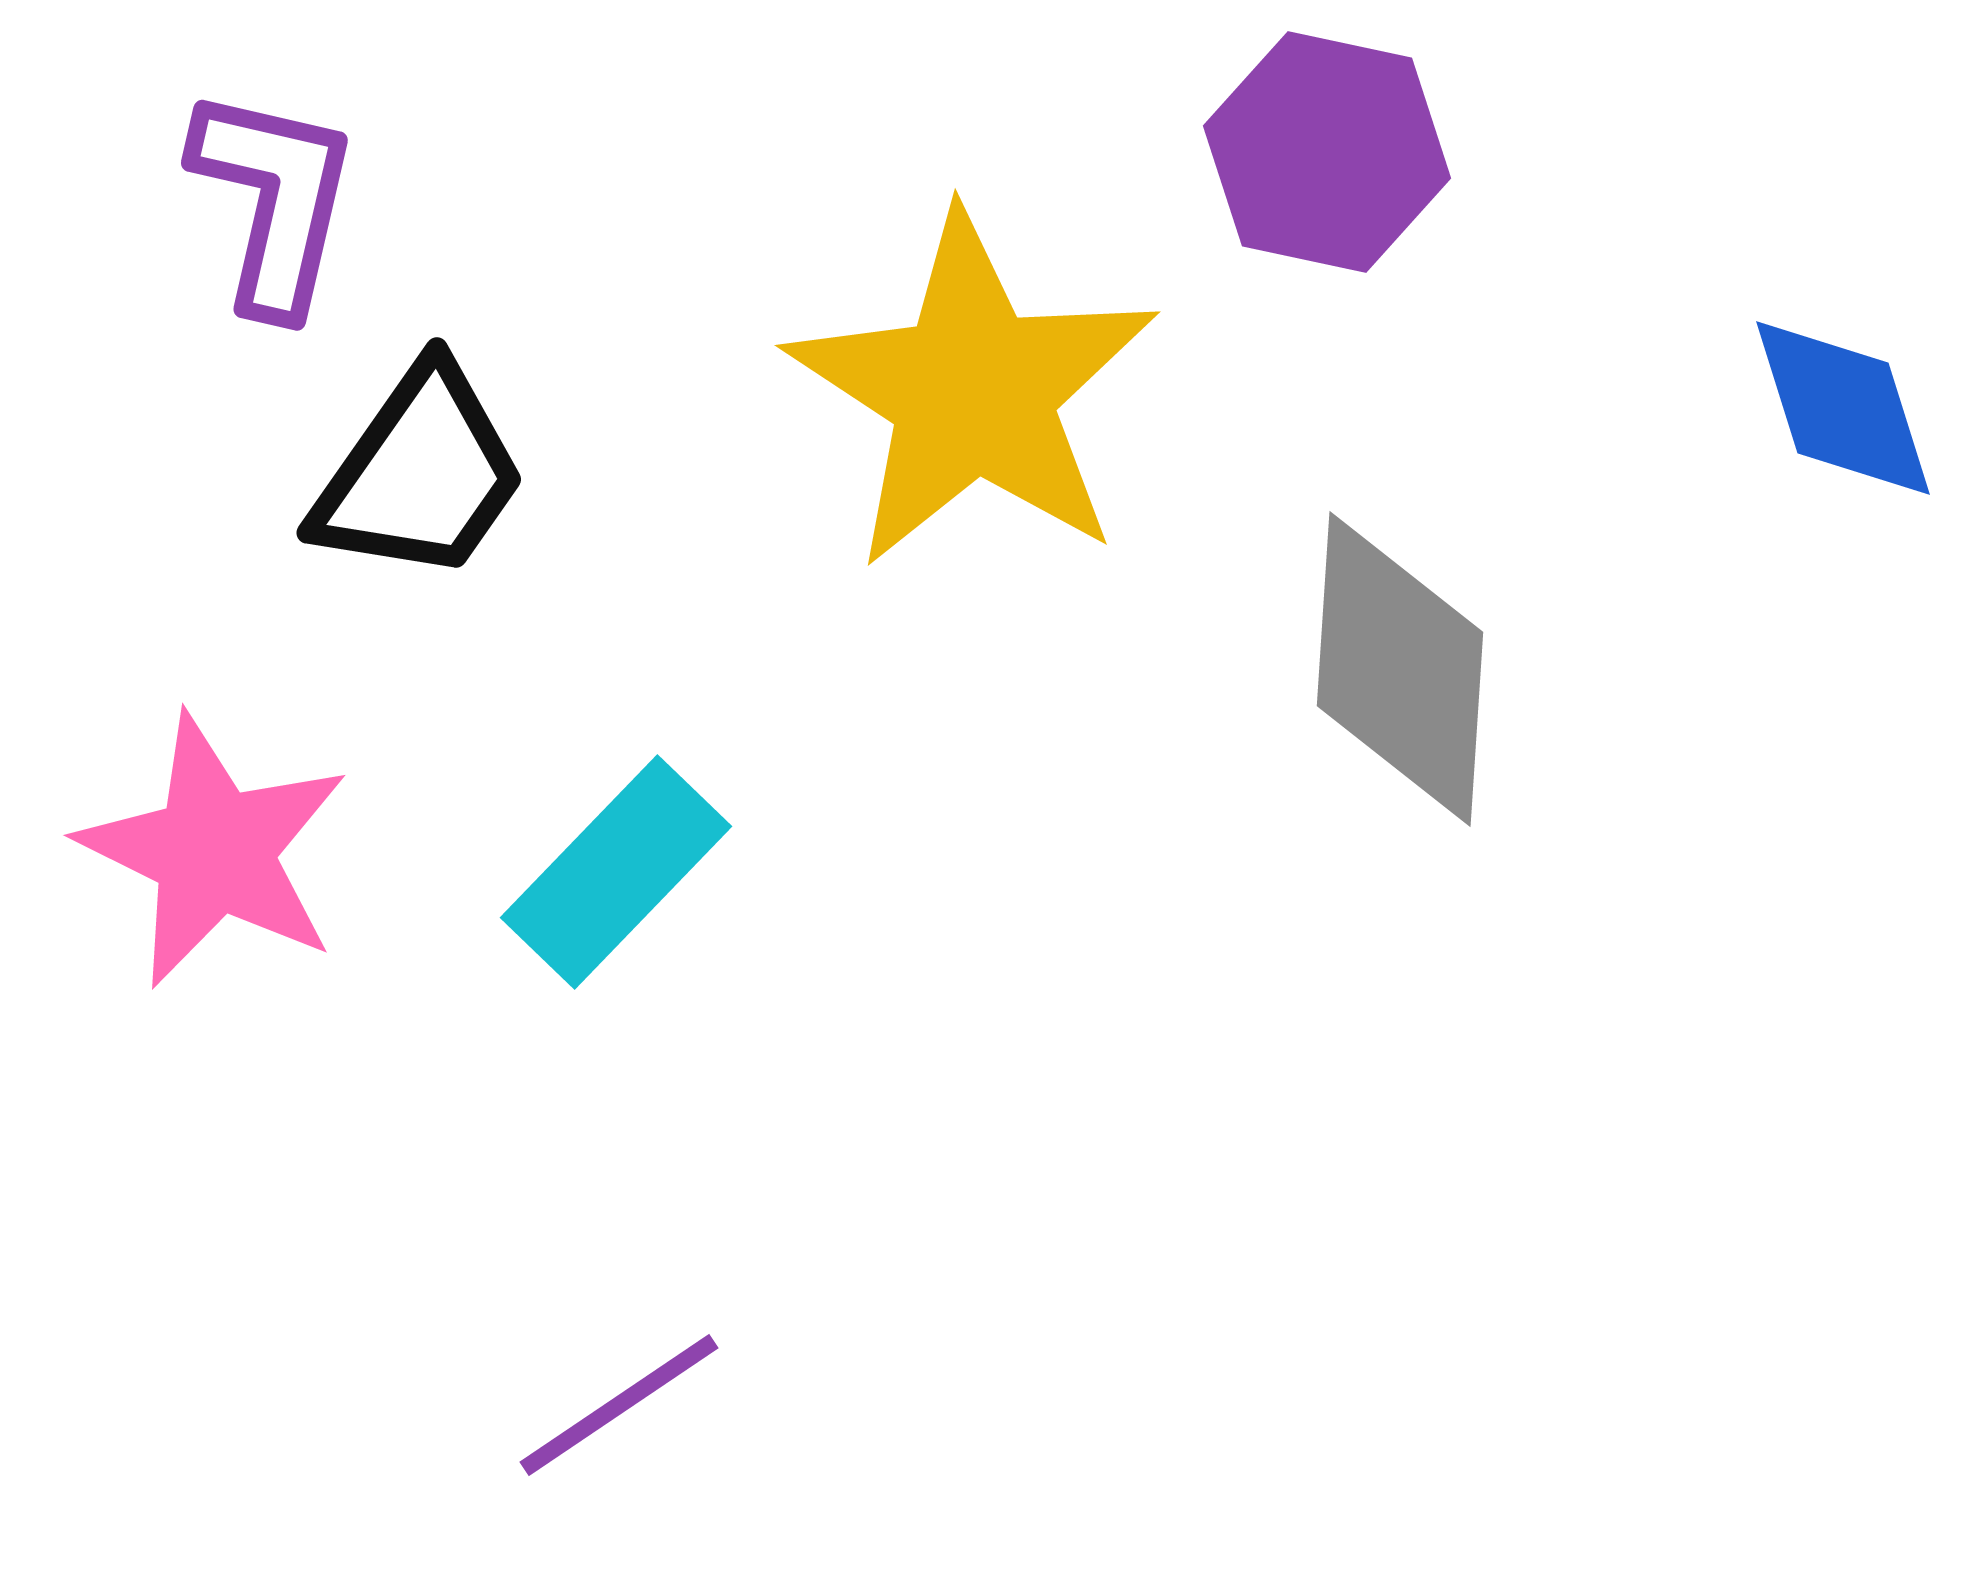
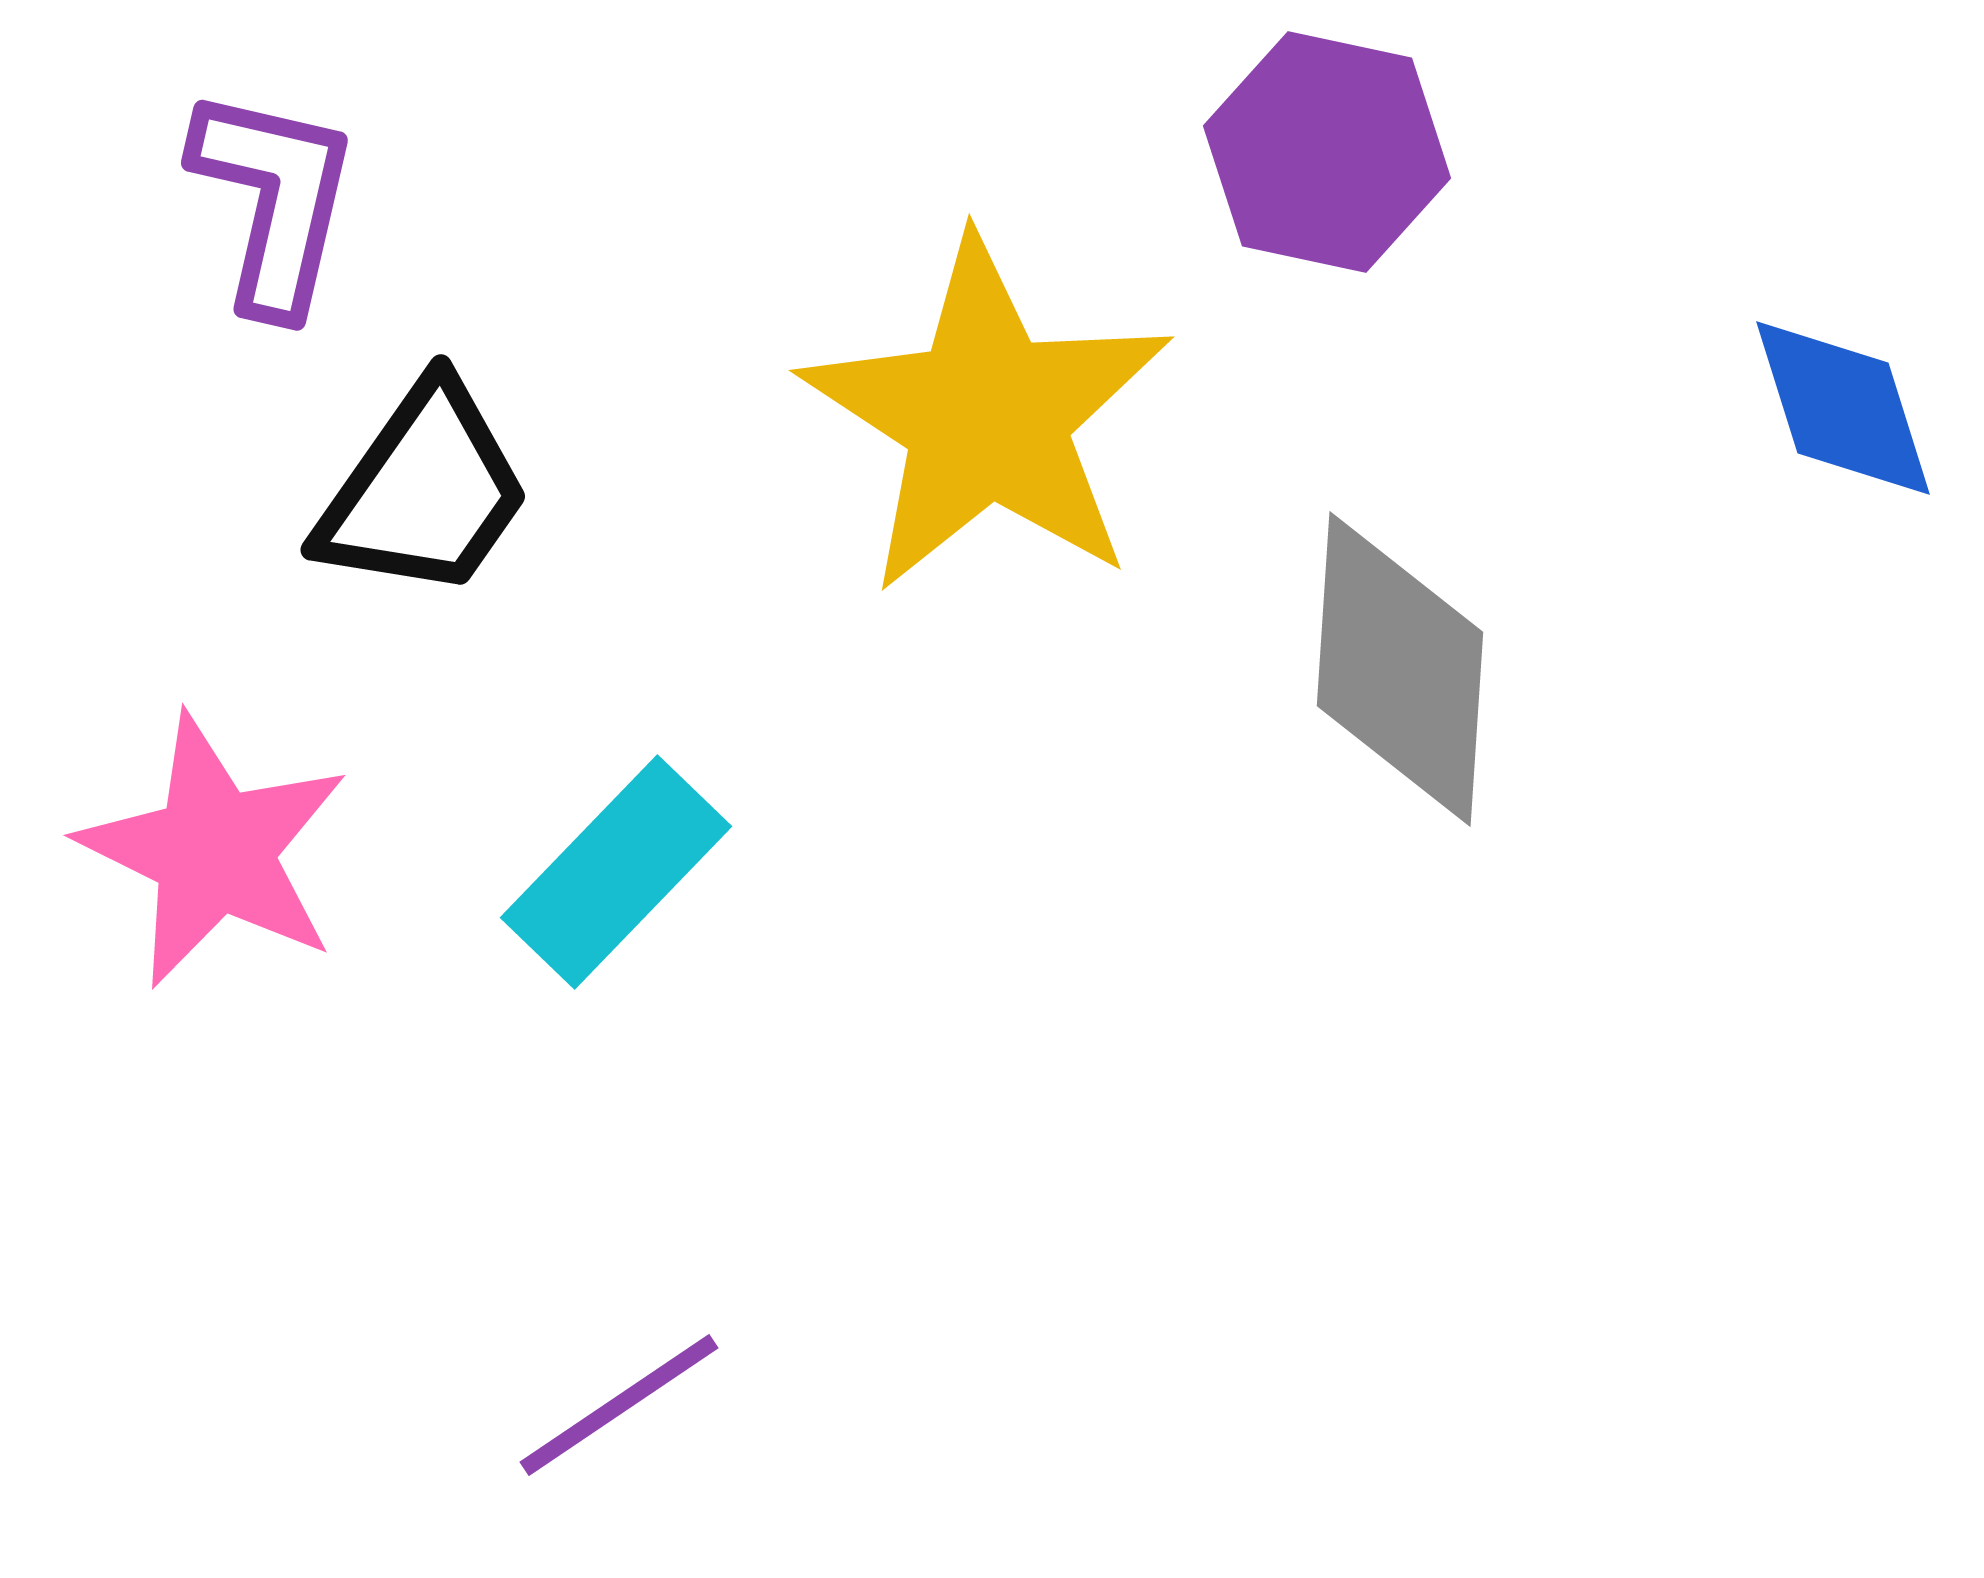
yellow star: moved 14 px right, 25 px down
black trapezoid: moved 4 px right, 17 px down
